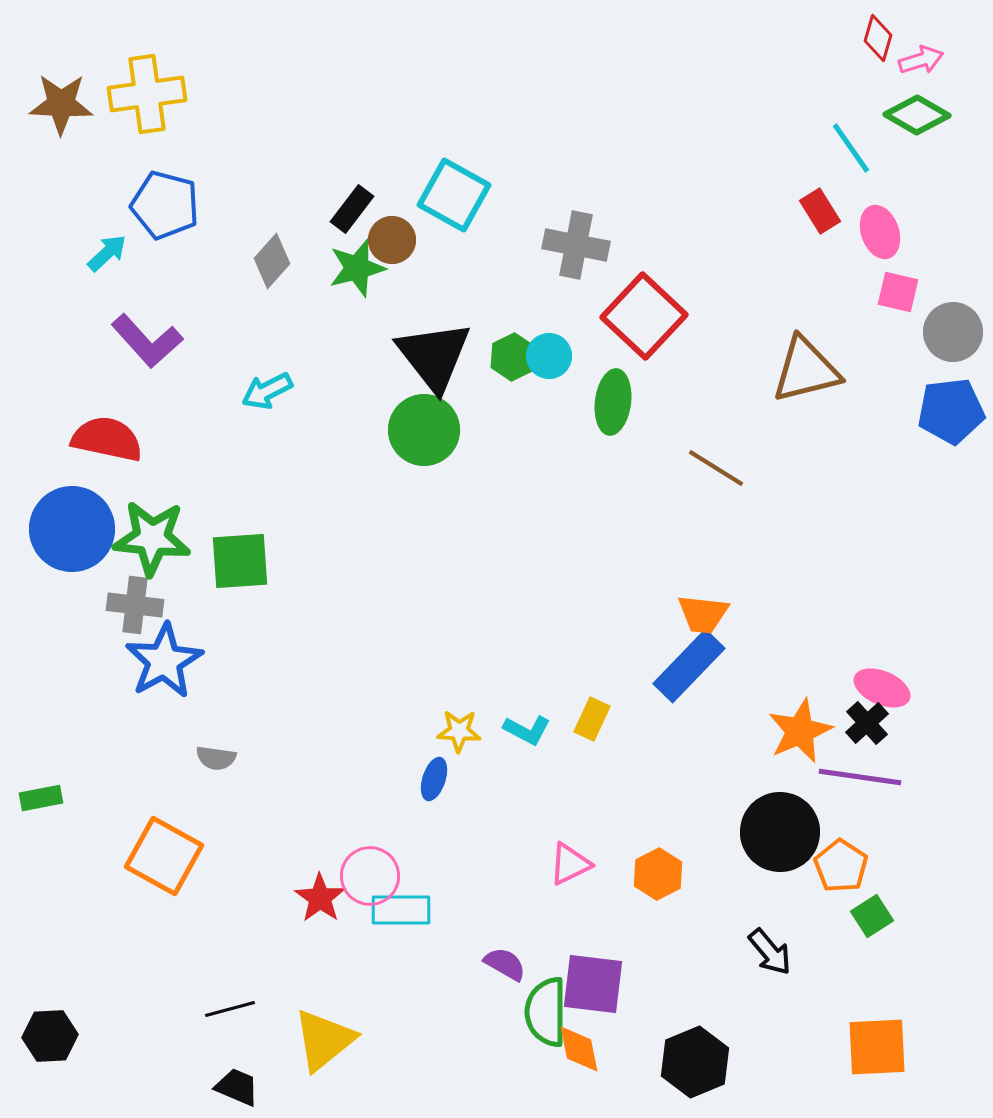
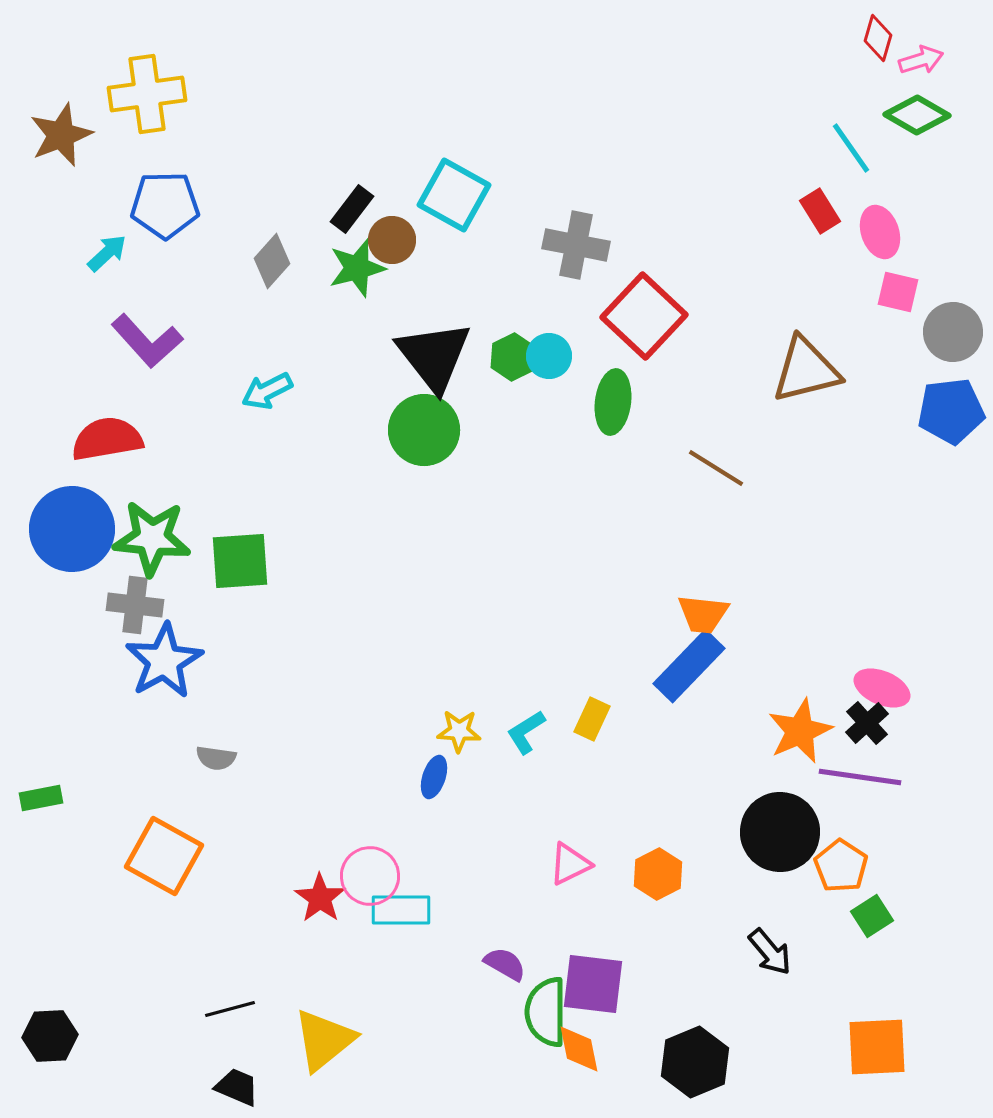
brown star at (61, 104): moved 31 px down; rotated 24 degrees counterclockwise
blue pentagon at (165, 205): rotated 16 degrees counterclockwise
red semicircle at (107, 439): rotated 22 degrees counterclockwise
cyan L-shape at (527, 730): moved 1 px left, 2 px down; rotated 120 degrees clockwise
blue ellipse at (434, 779): moved 2 px up
